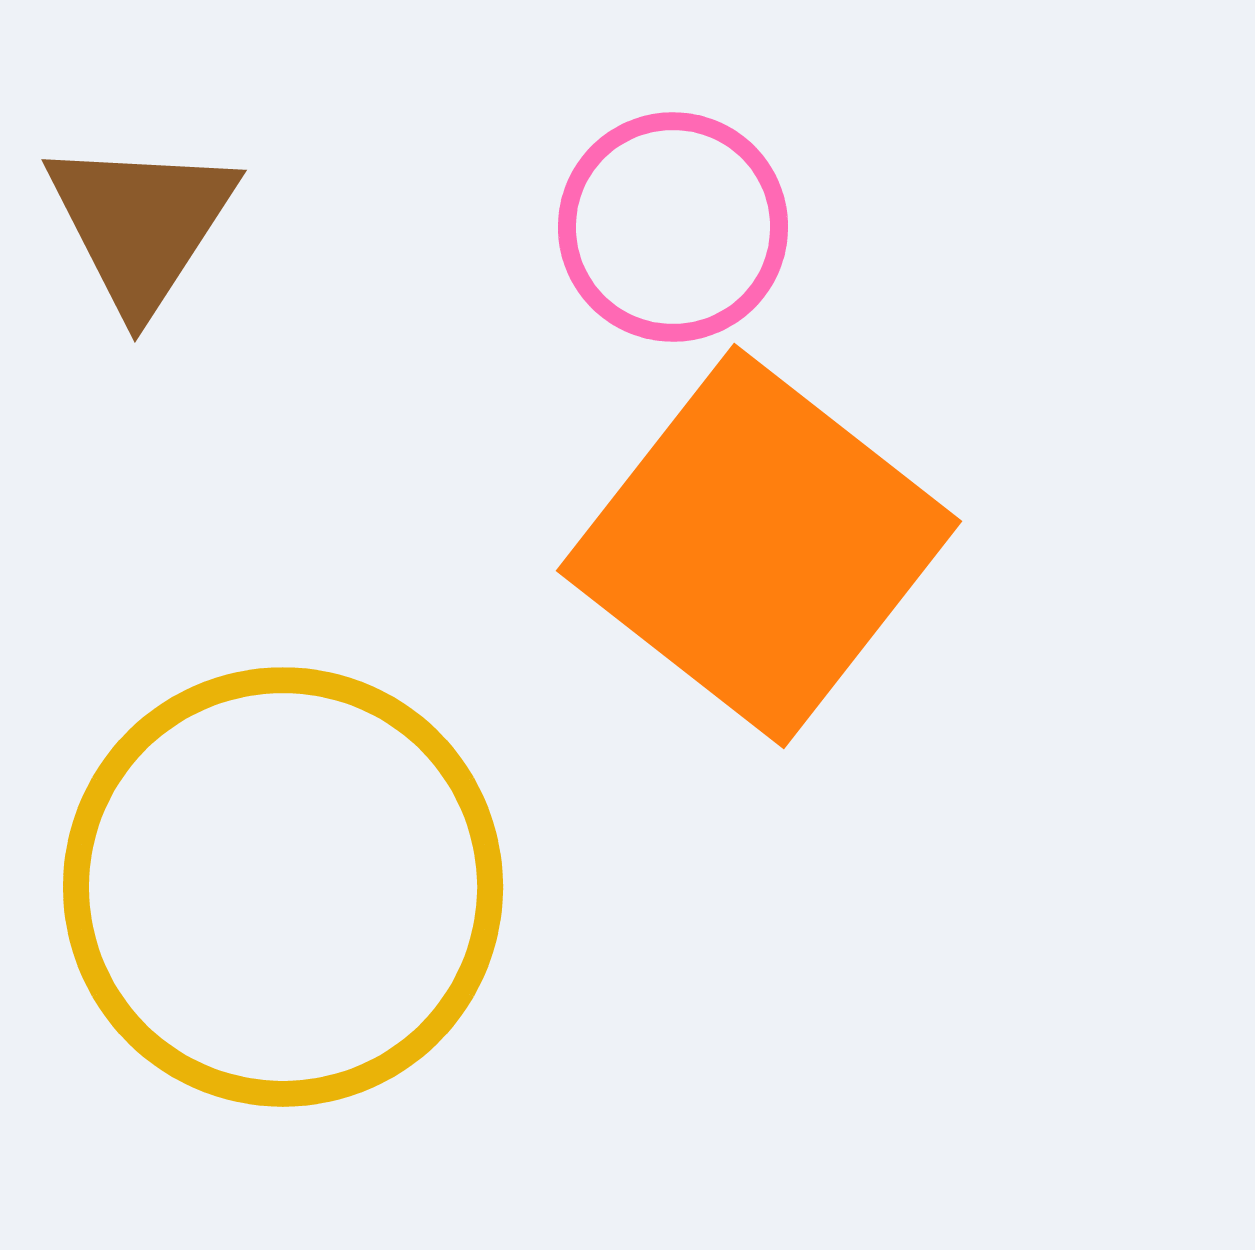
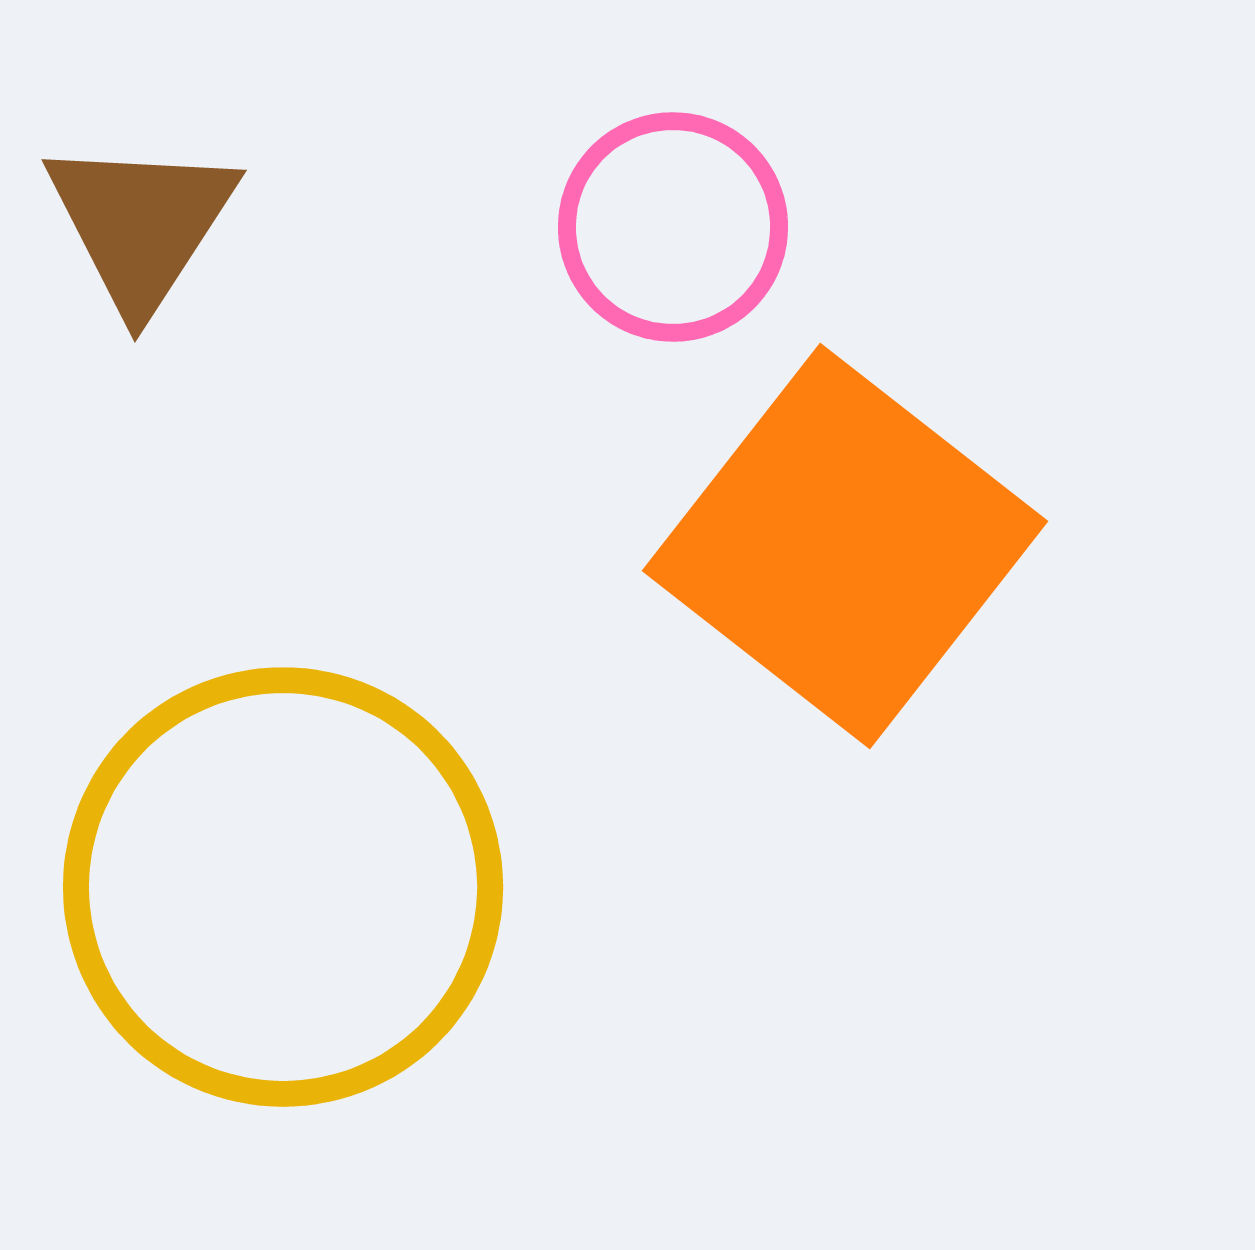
orange square: moved 86 px right
